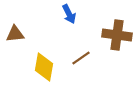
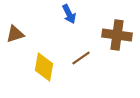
brown triangle: rotated 12 degrees counterclockwise
